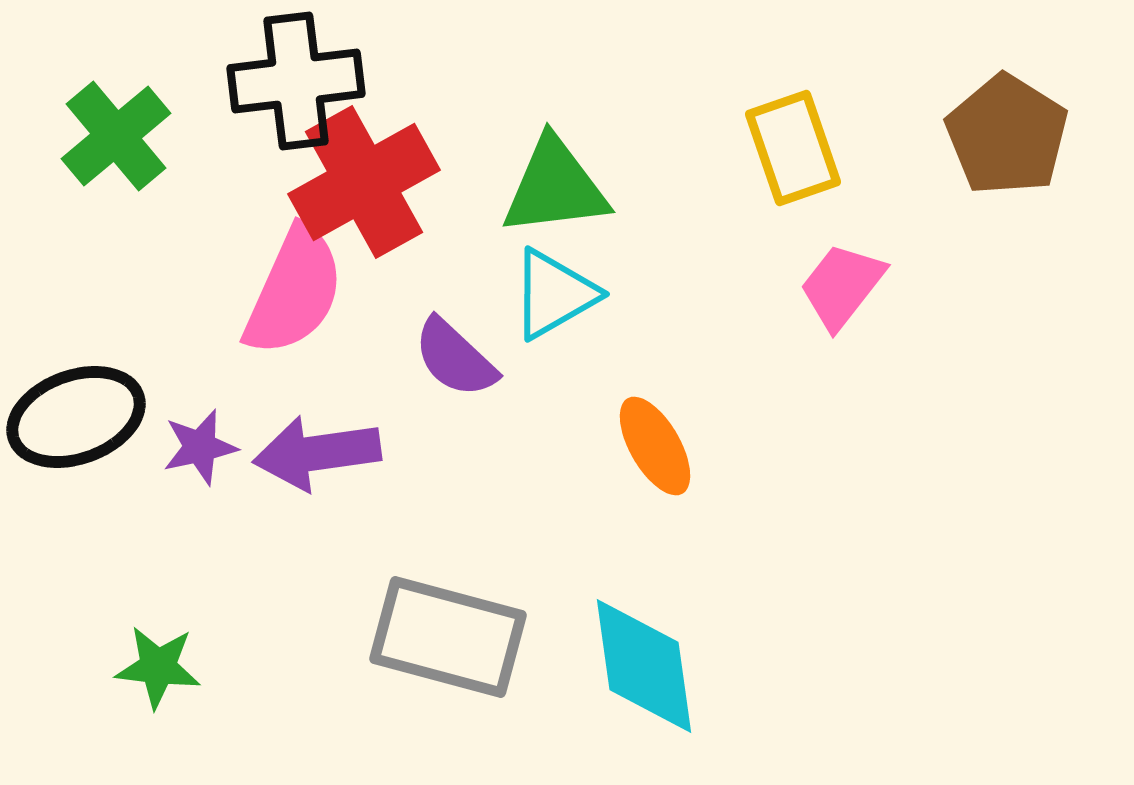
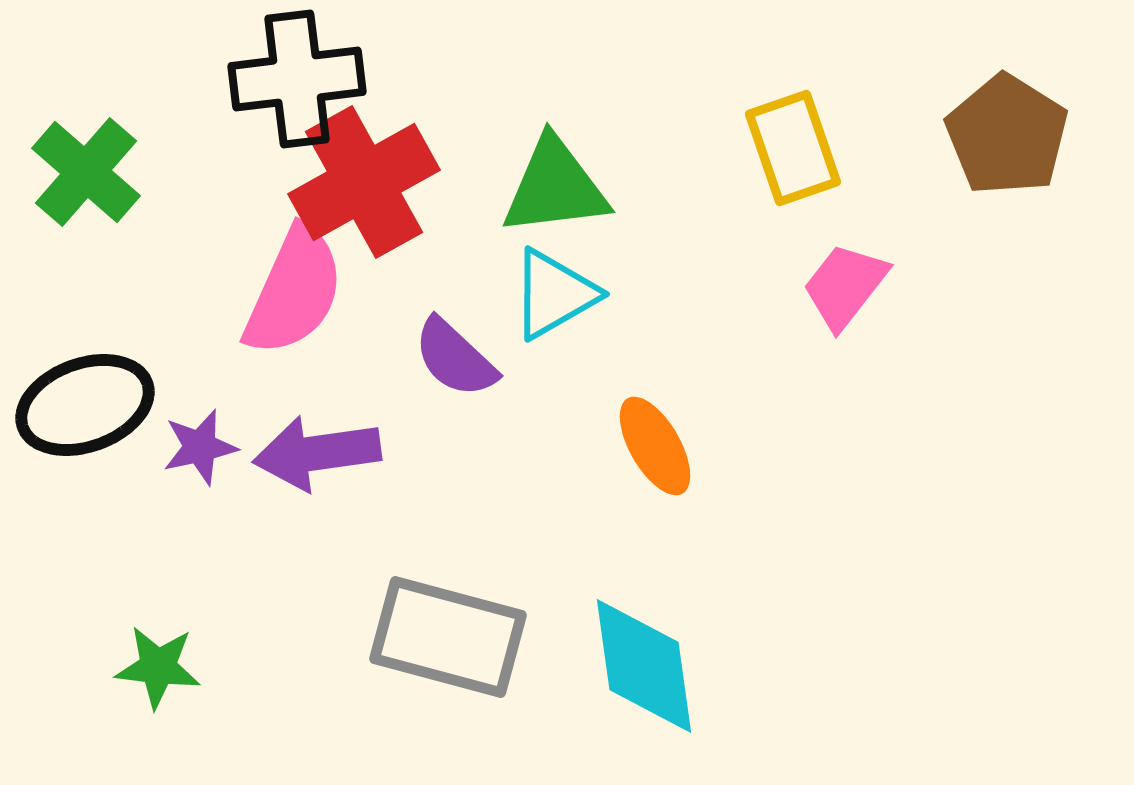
black cross: moved 1 px right, 2 px up
green cross: moved 30 px left, 36 px down; rotated 9 degrees counterclockwise
pink trapezoid: moved 3 px right
black ellipse: moved 9 px right, 12 px up
